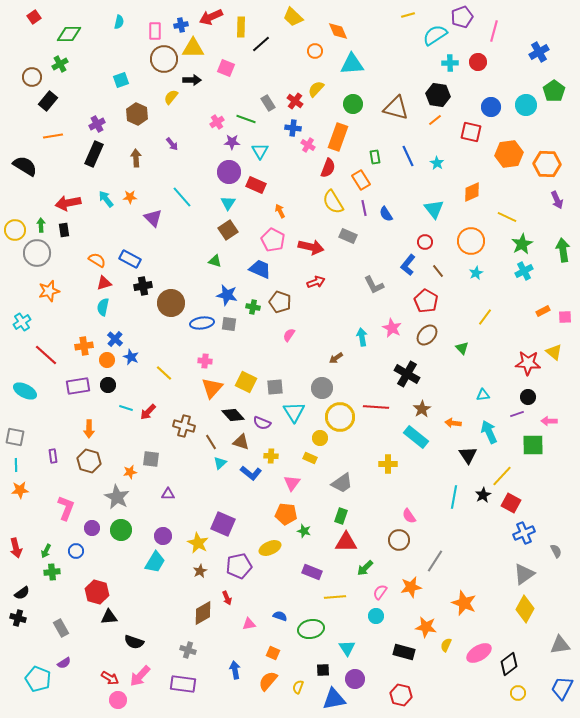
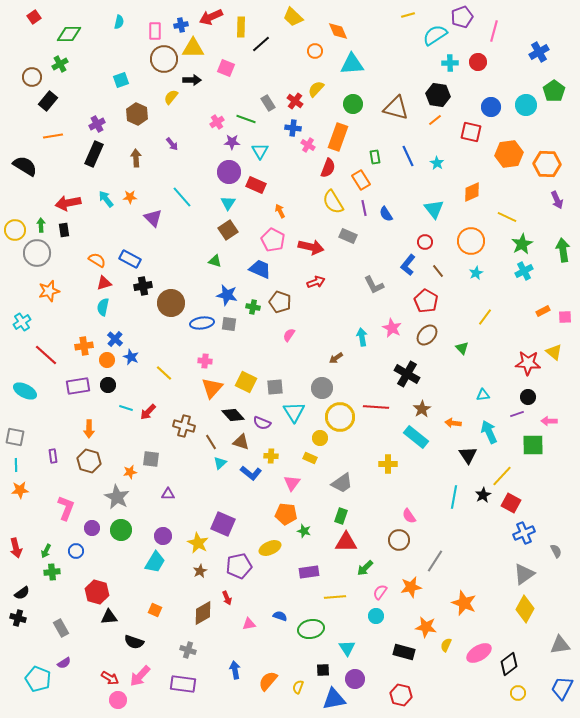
purple rectangle at (312, 572): moved 3 px left; rotated 30 degrees counterclockwise
orange square at (273, 653): moved 118 px left, 43 px up
